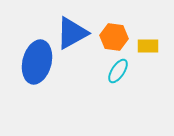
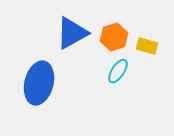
orange hexagon: rotated 24 degrees counterclockwise
yellow rectangle: moved 1 px left; rotated 15 degrees clockwise
blue ellipse: moved 2 px right, 21 px down
